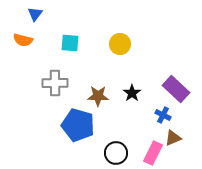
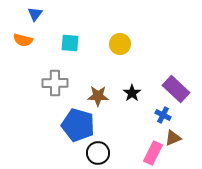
black circle: moved 18 px left
